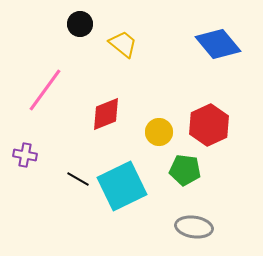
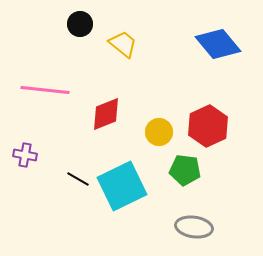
pink line: rotated 60 degrees clockwise
red hexagon: moved 1 px left, 1 px down
